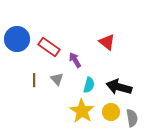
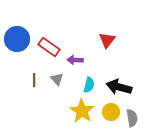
red triangle: moved 2 px up; rotated 30 degrees clockwise
purple arrow: rotated 56 degrees counterclockwise
